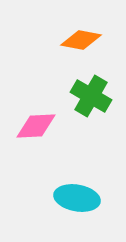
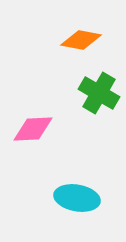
green cross: moved 8 px right, 3 px up
pink diamond: moved 3 px left, 3 px down
